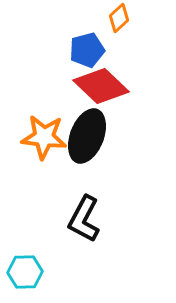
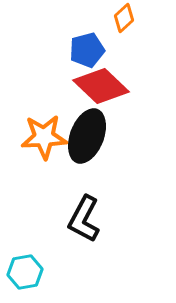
orange diamond: moved 5 px right
orange star: rotated 9 degrees counterclockwise
cyan hexagon: rotated 8 degrees counterclockwise
